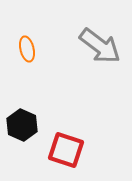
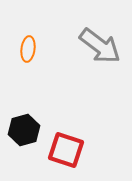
orange ellipse: moved 1 px right; rotated 20 degrees clockwise
black hexagon: moved 2 px right, 5 px down; rotated 20 degrees clockwise
